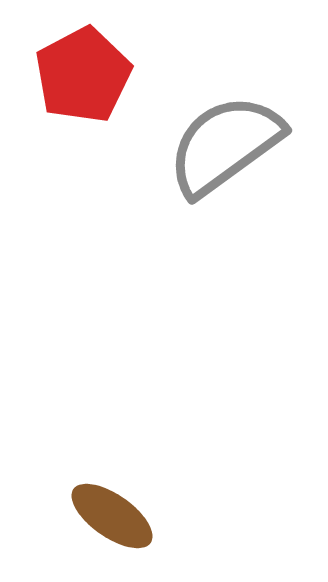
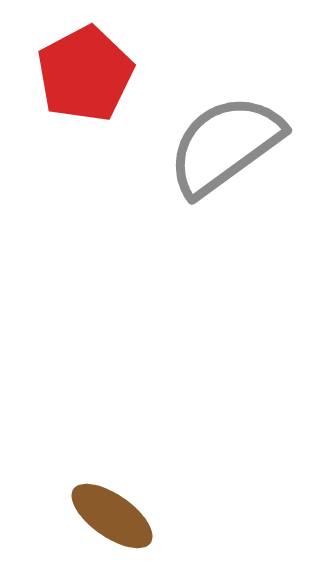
red pentagon: moved 2 px right, 1 px up
